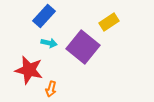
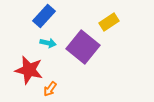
cyan arrow: moved 1 px left
orange arrow: moved 1 px left; rotated 21 degrees clockwise
